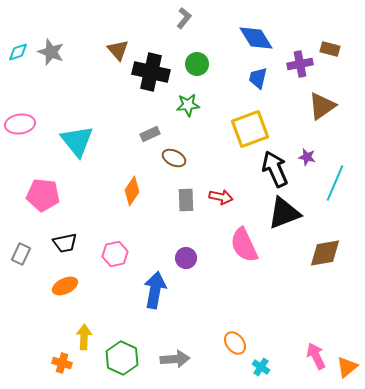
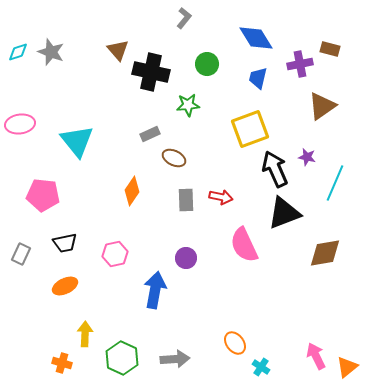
green circle at (197, 64): moved 10 px right
yellow arrow at (84, 337): moved 1 px right, 3 px up
